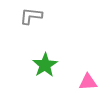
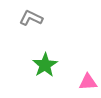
gray L-shape: moved 2 px down; rotated 20 degrees clockwise
